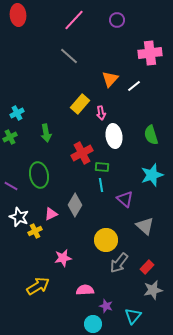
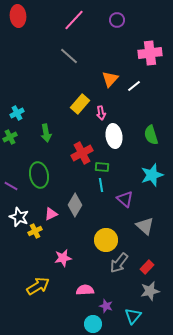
red ellipse: moved 1 px down
gray star: moved 3 px left, 1 px down
